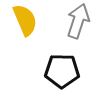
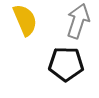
black pentagon: moved 4 px right, 7 px up
